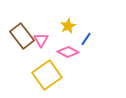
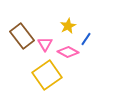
pink triangle: moved 4 px right, 4 px down
